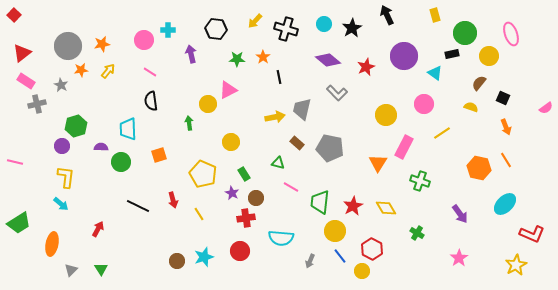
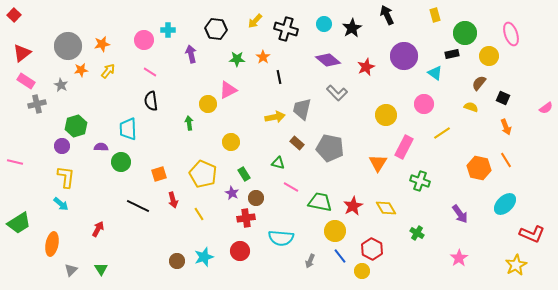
orange square at (159, 155): moved 19 px down
green trapezoid at (320, 202): rotated 95 degrees clockwise
